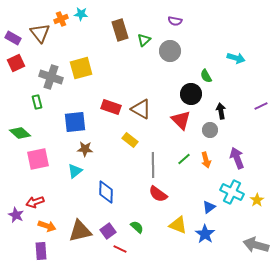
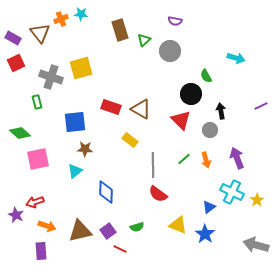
green semicircle at (137, 227): rotated 120 degrees clockwise
